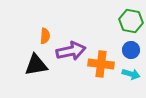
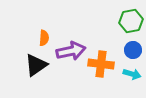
green hexagon: rotated 20 degrees counterclockwise
orange semicircle: moved 1 px left, 2 px down
blue circle: moved 2 px right
black triangle: rotated 25 degrees counterclockwise
cyan arrow: moved 1 px right
